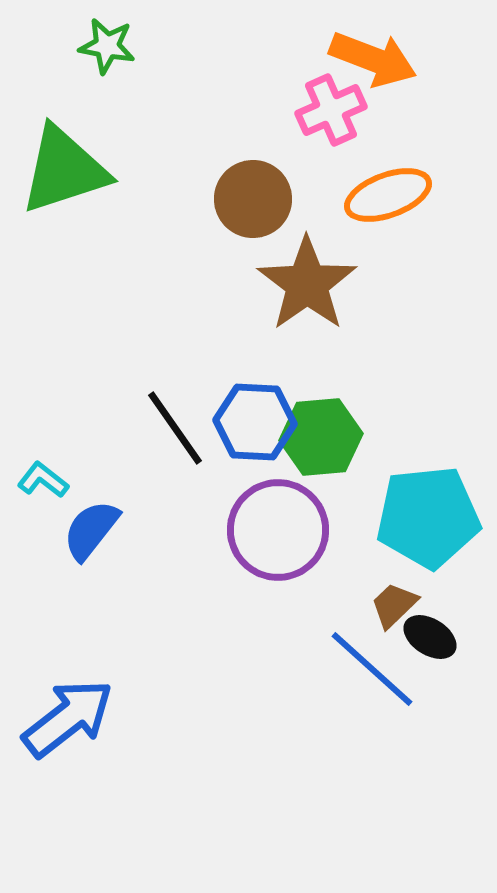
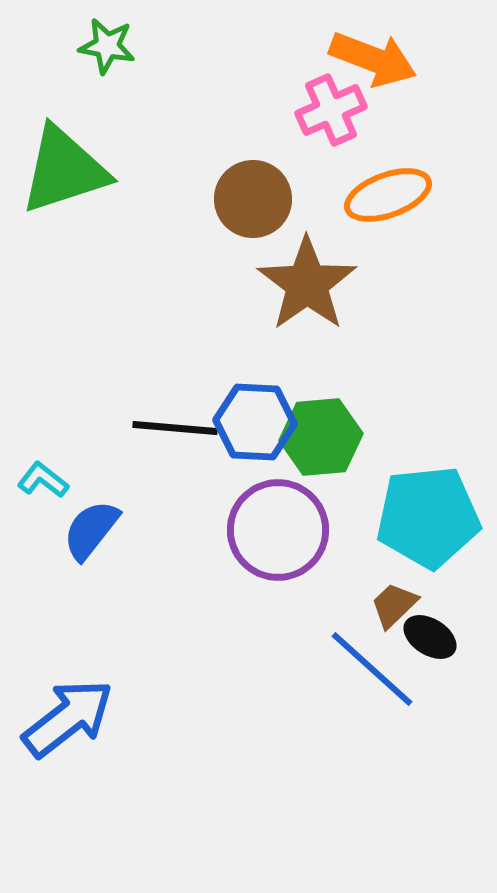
black line: rotated 50 degrees counterclockwise
